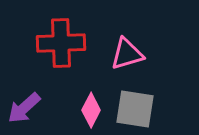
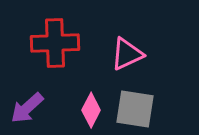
red cross: moved 6 px left
pink triangle: rotated 9 degrees counterclockwise
purple arrow: moved 3 px right
